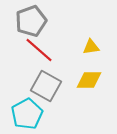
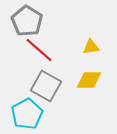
gray pentagon: moved 4 px left; rotated 20 degrees counterclockwise
